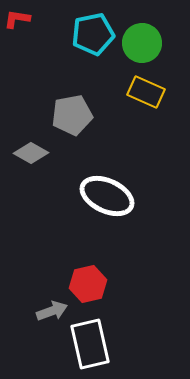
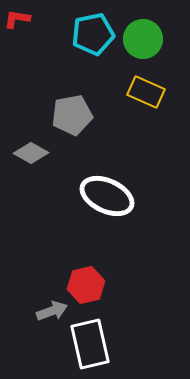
green circle: moved 1 px right, 4 px up
red hexagon: moved 2 px left, 1 px down
